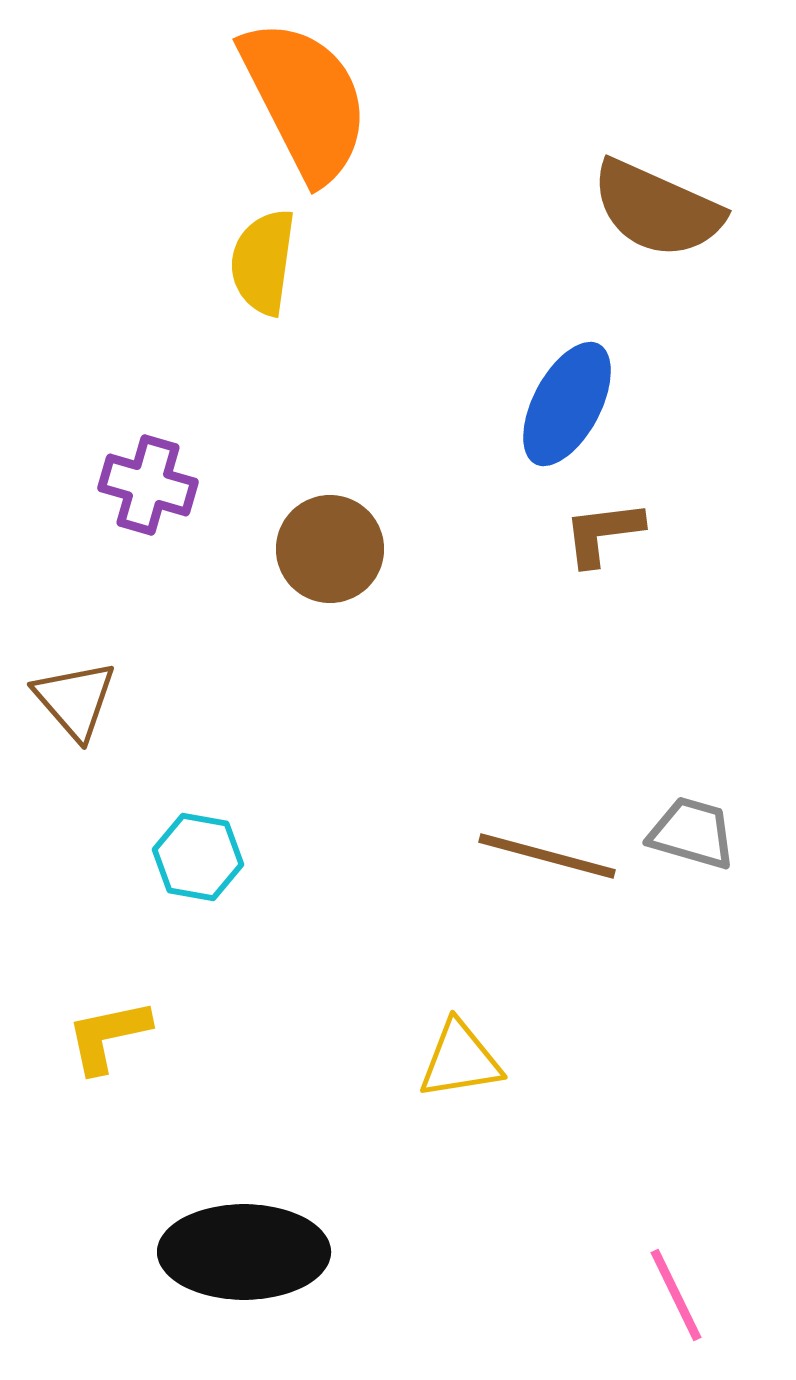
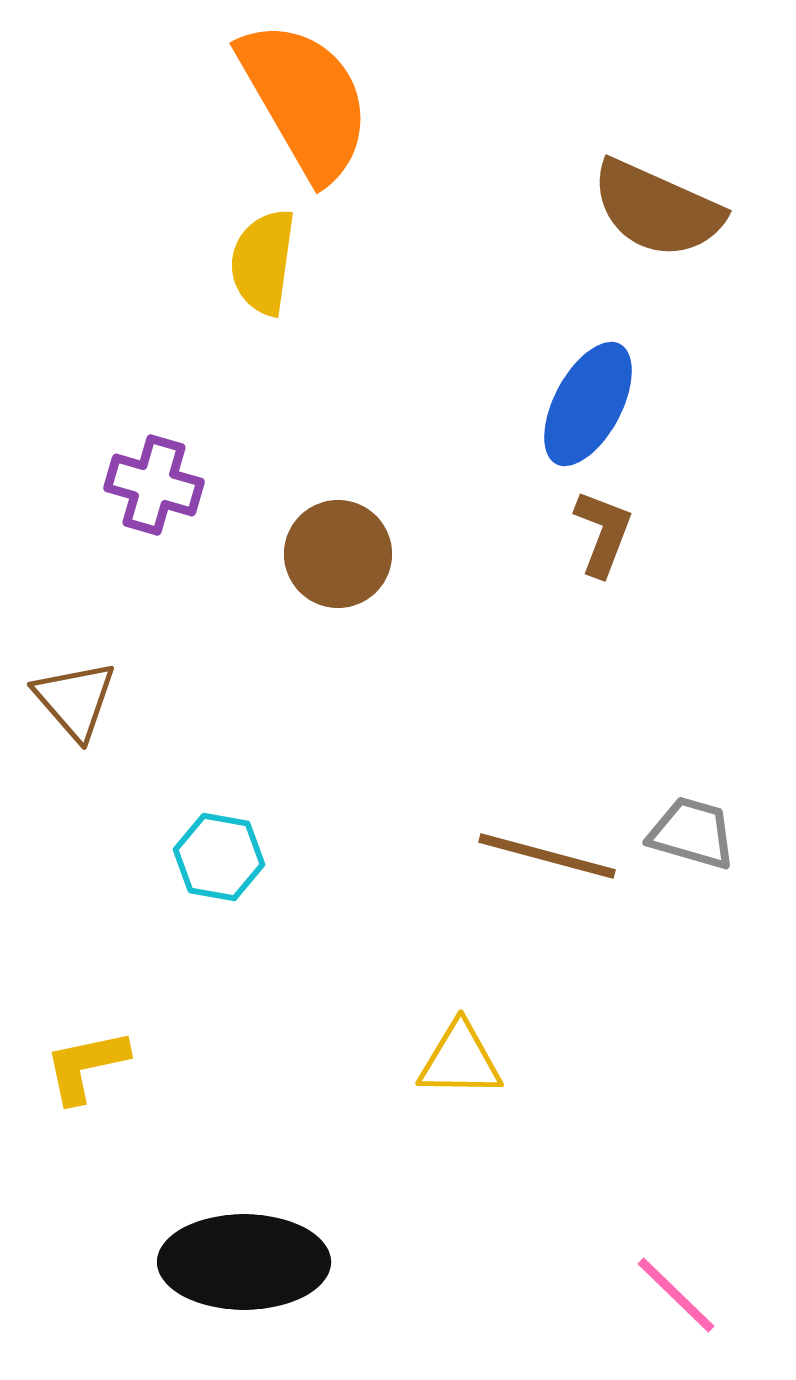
orange semicircle: rotated 3 degrees counterclockwise
blue ellipse: moved 21 px right
purple cross: moved 6 px right
brown L-shape: rotated 118 degrees clockwise
brown circle: moved 8 px right, 5 px down
cyan hexagon: moved 21 px right
yellow L-shape: moved 22 px left, 30 px down
yellow triangle: rotated 10 degrees clockwise
black ellipse: moved 10 px down
pink line: rotated 20 degrees counterclockwise
